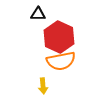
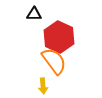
black triangle: moved 4 px left
orange semicircle: moved 7 px left; rotated 116 degrees counterclockwise
